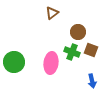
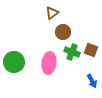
brown circle: moved 15 px left
pink ellipse: moved 2 px left
blue arrow: rotated 16 degrees counterclockwise
